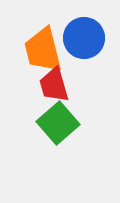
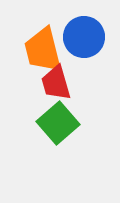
blue circle: moved 1 px up
red trapezoid: moved 2 px right, 2 px up
